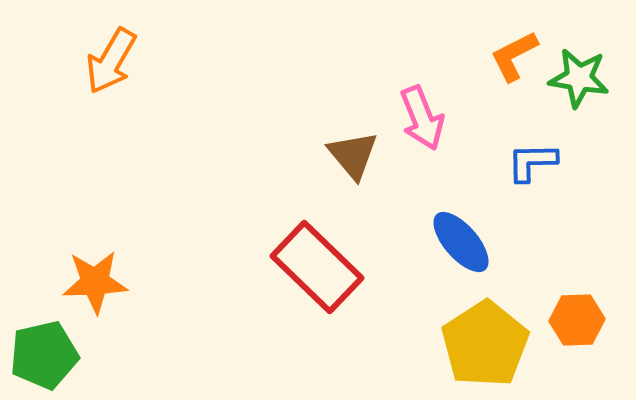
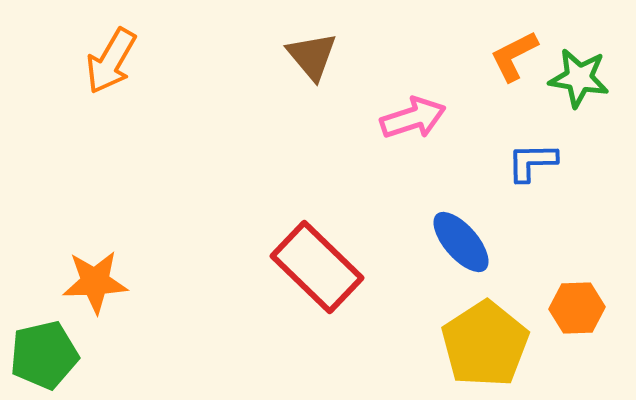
pink arrow: moved 9 px left; rotated 86 degrees counterclockwise
brown triangle: moved 41 px left, 99 px up
orange hexagon: moved 12 px up
